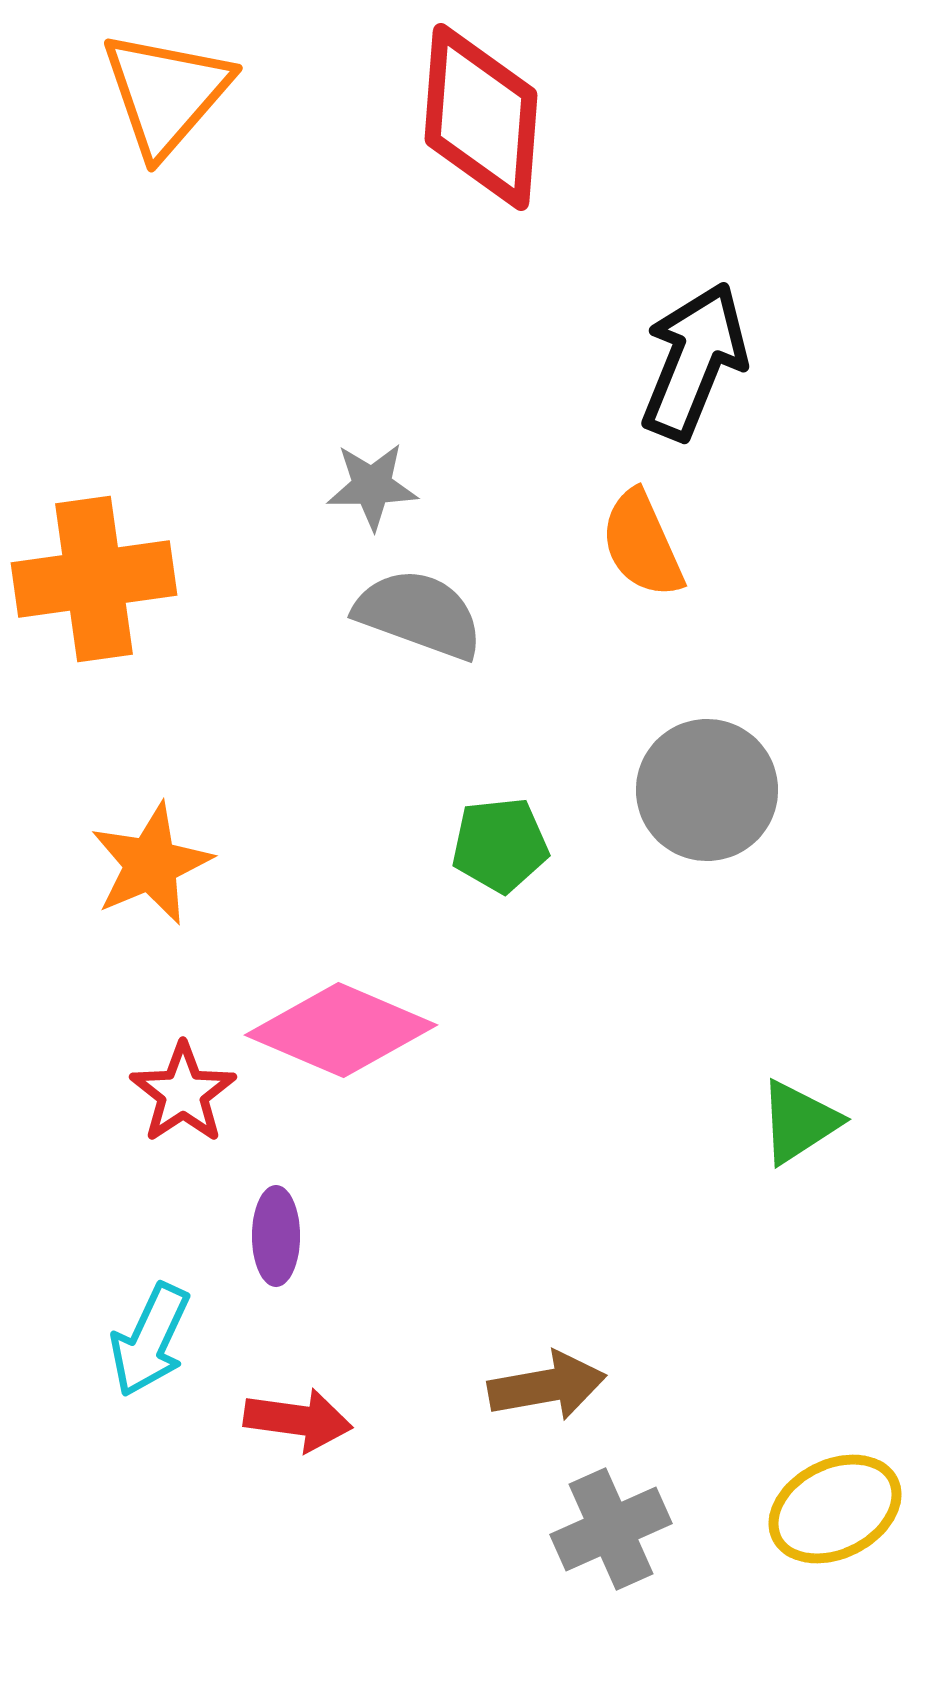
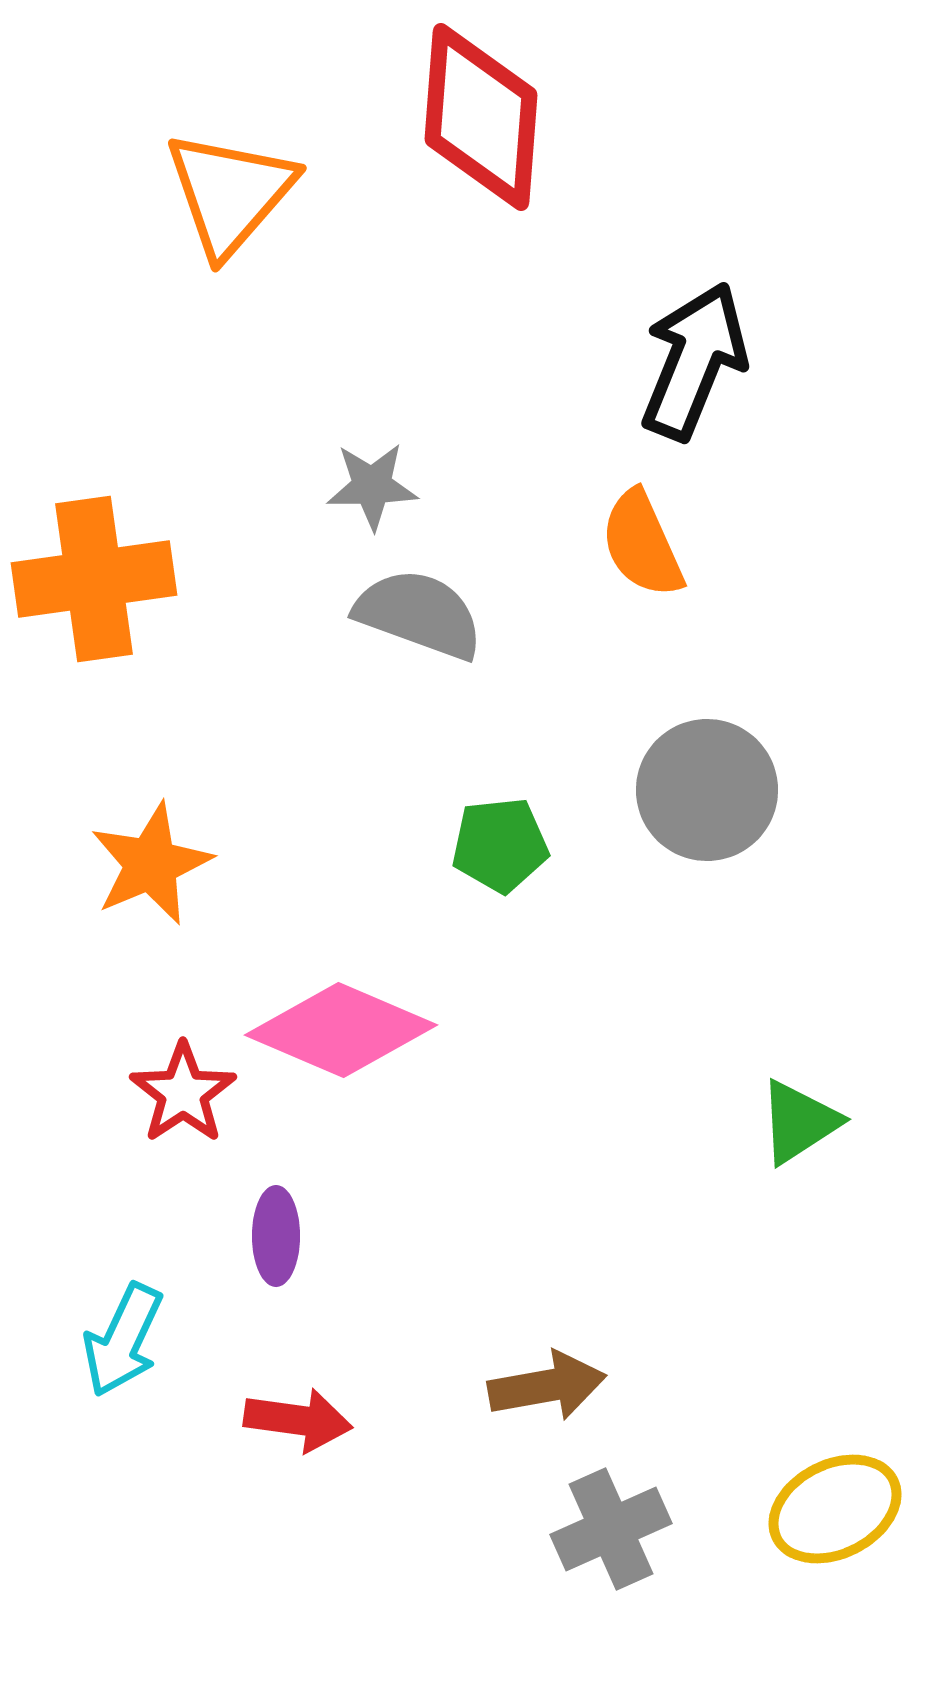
orange triangle: moved 64 px right, 100 px down
cyan arrow: moved 27 px left
